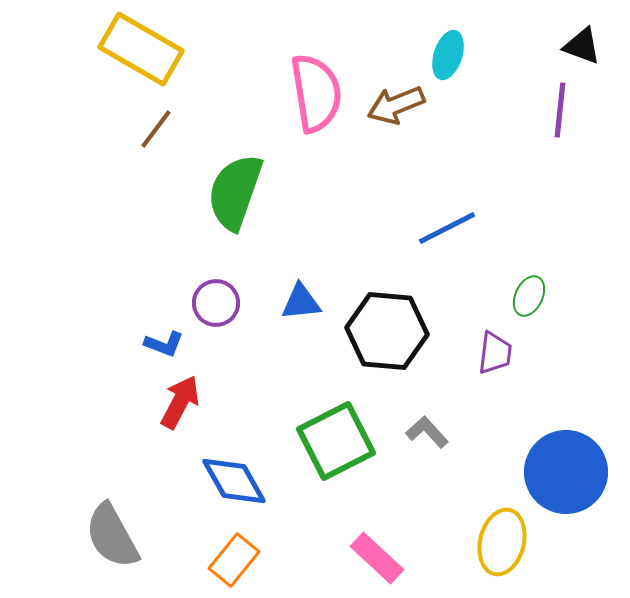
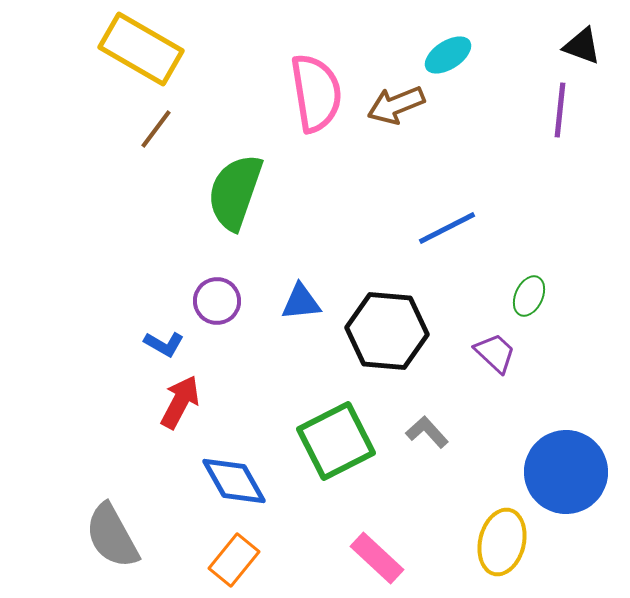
cyan ellipse: rotated 39 degrees clockwise
purple circle: moved 1 px right, 2 px up
blue L-shape: rotated 9 degrees clockwise
purple trapezoid: rotated 54 degrees counterclockwise
